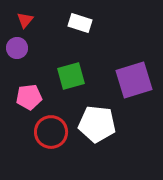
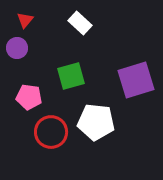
white rectangle: rotated 25 degrees clockwise
purple square: moved 2 px right
pink pentagon: rotated 15 degrees clockwise
white pentagon: moved 1 px left, 2 px up
